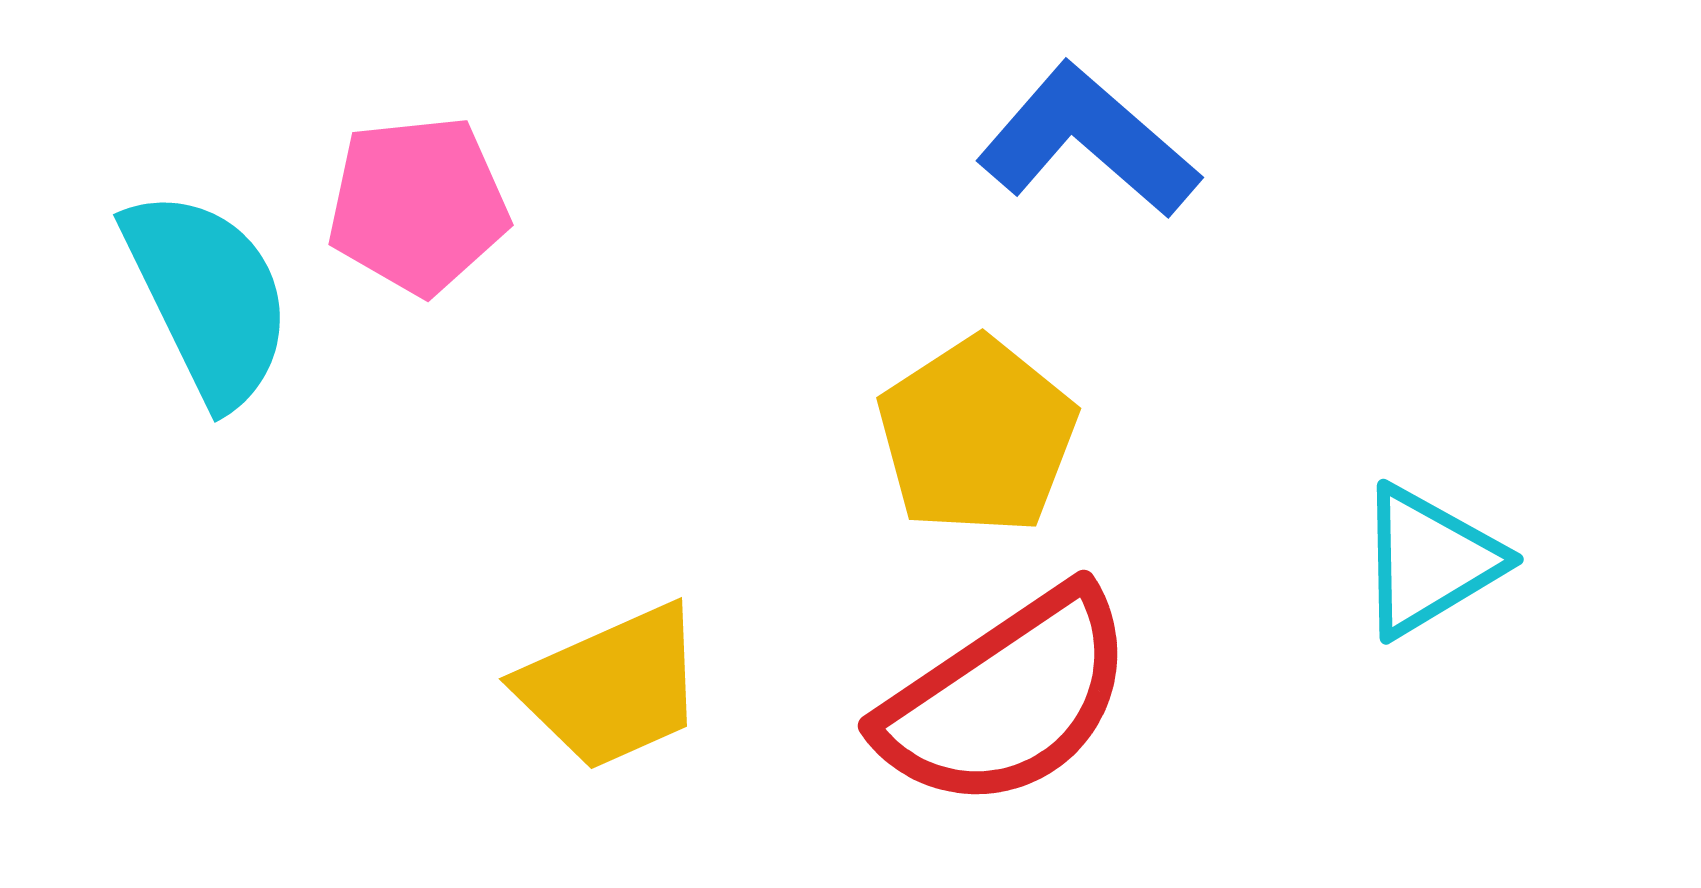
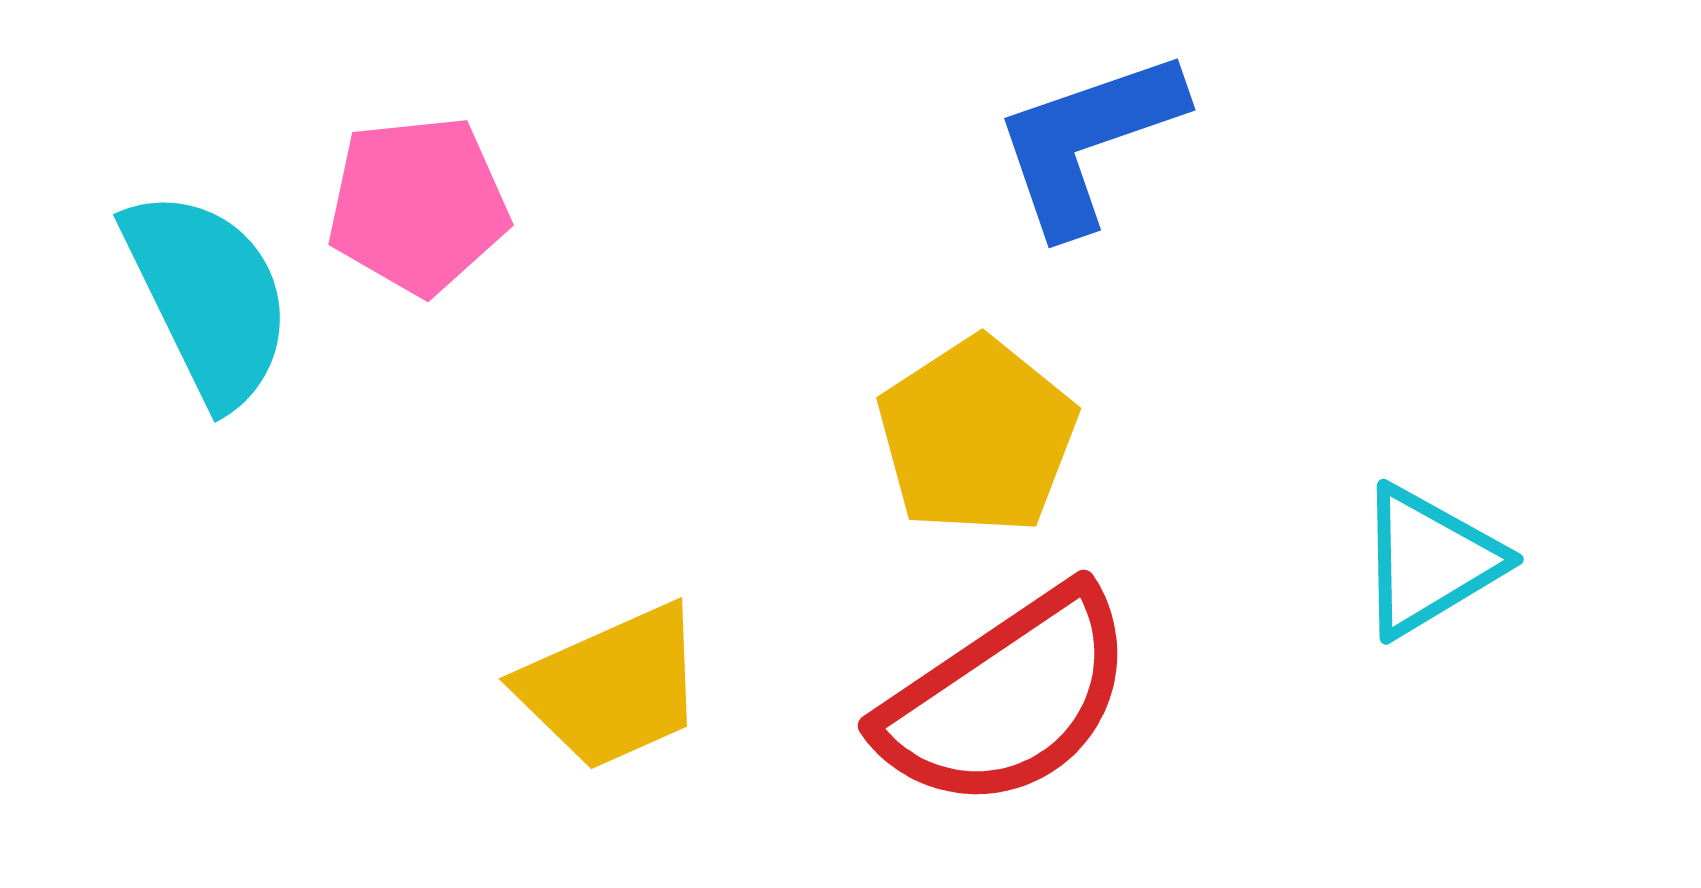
blue L-shape: rotated 60 degrees counterclockwise
